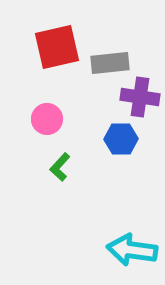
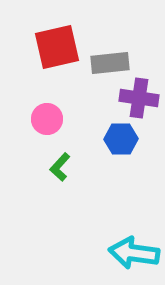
purple cross: moved 1 px left, 1 px down
cyan arrow: moved 2 px right, 3 px down
